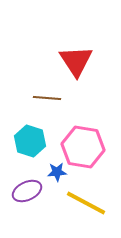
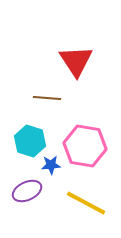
pink hexagon: moved 2 px right, 1 px up
blue star: moved 6 px left, 7 px up
